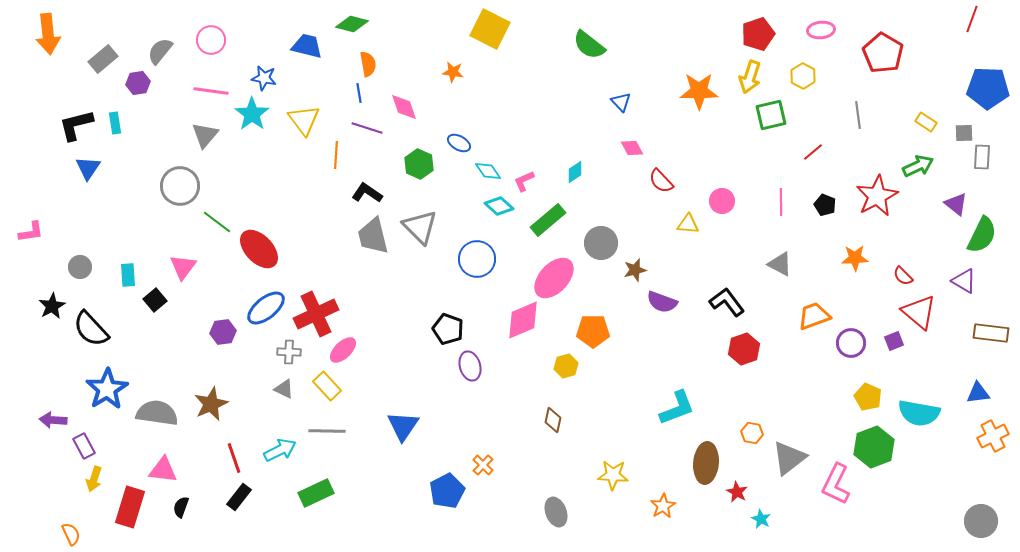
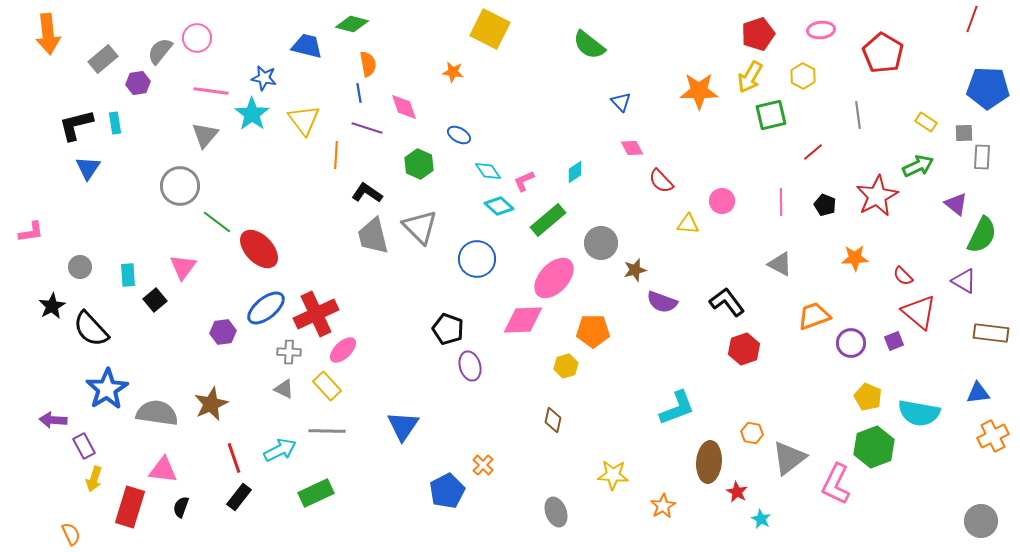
pink circle at (211, 40): moved 14 px left, 2 px up
yellow arrow at (750, 77): rotated 12 degrees clockwise
blue ellipse at (459, 143): moved 8 px up
pink diamond at (523, 320): rotated 21 degrees clockwise
brown ellipse at (706, 463): moved 3 px right, 1 px up
